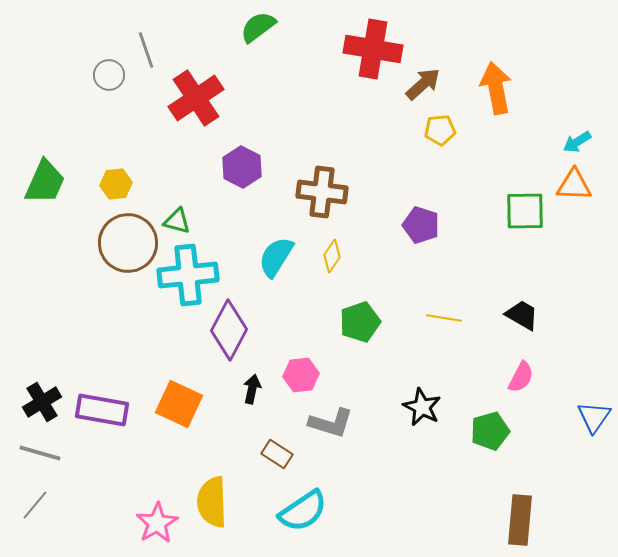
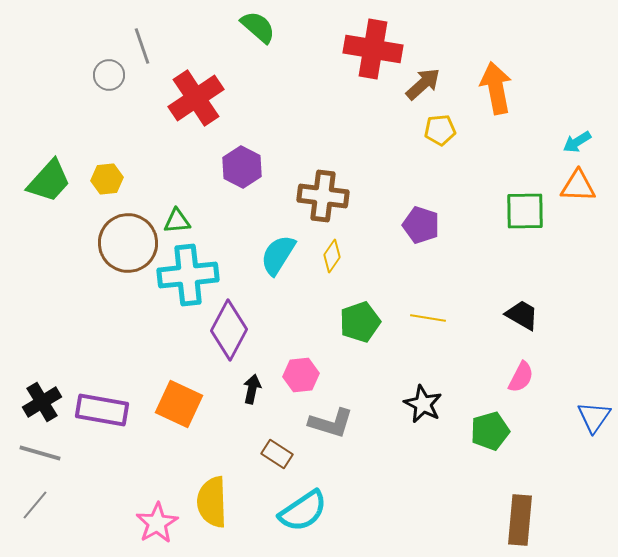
green semicircle at (258, 27): rotated 78 degrees clockwise
gray line at (146, 50): moved 4 px left, 4 px up
green trapezoid at (45, 182): moved 4 px right, 1 px up; rotated 18 degrees clockwise
yellow hexagon at (116, 184): moved 9 px left, 5 px up
orange triangle at (574, 185): moved 4 px right, 1 px down
brown cross at (322, 192): moved 1 px right, 4 px down
green triangle at (177, 221): rotated 20 degrees counterclockwise
cyan semicircle at (276, 257): moved 2 px right, 2 px up
yellow line at (444, 318): moved 16 px left
black star at (422, 407): moved 1 px right, 3 px up
